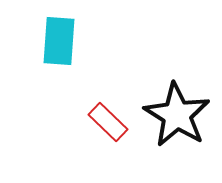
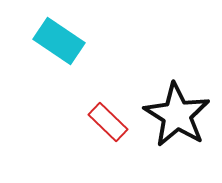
cyan rectangle: rotated 60 degrees counterclockwise
